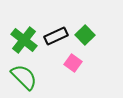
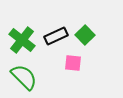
green cross: moved 2 px left
pink square: rotated 30 degrees counterclockwise
